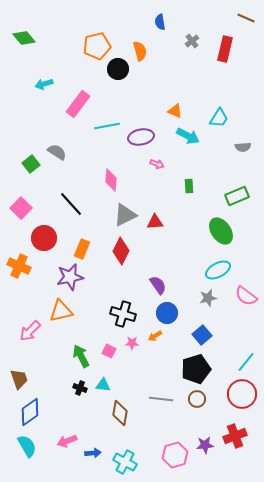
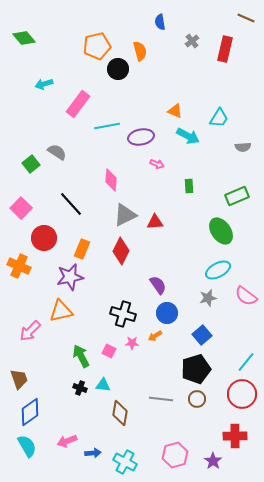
red cross at (235, 436): rotated 20 degrees clockwise
purple star at (205, 445): moved 8 px right, 16 px down; rotated 30 degrees counterclockwise
